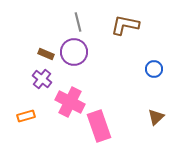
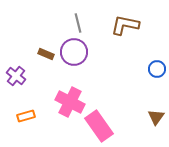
gray line: moved 1 px down
blue circle: moved 3 px right
purple cross: moved 26 px left, 3 px up
brown triangle: rotated 12 degrees counterclockwise
pink rectangle: rotated 16 degrees counterclockwise
